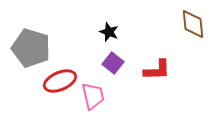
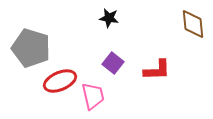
black star: moved 14 px up; rotated 12 degrees counterclockwise
